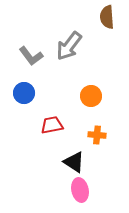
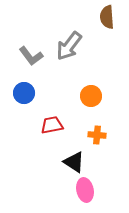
pink ellipse: moved 5 px right
